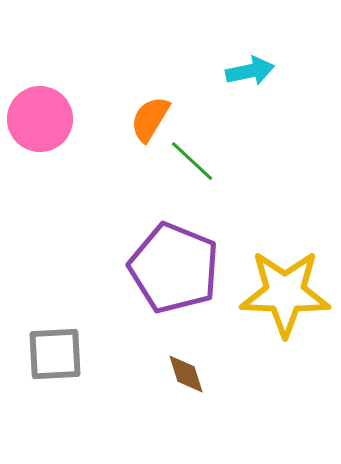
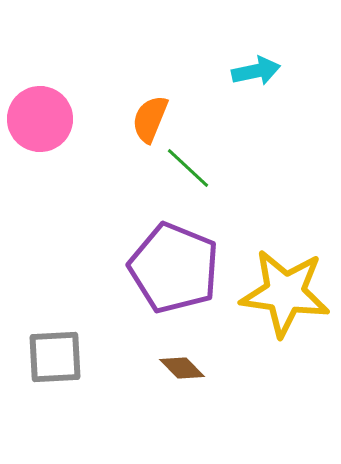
cyan arrow: moved 6 px right
orange semicircle: rotated 9 degrees counterclockwise
green line: moved 4 px left, 7 px down
yellow star: rotated 6 degrees clockwise
gray square: moved 3 px down
brown diamond: moved 4 px left, 6 px up; rotated 27 degrees counterclockwise
